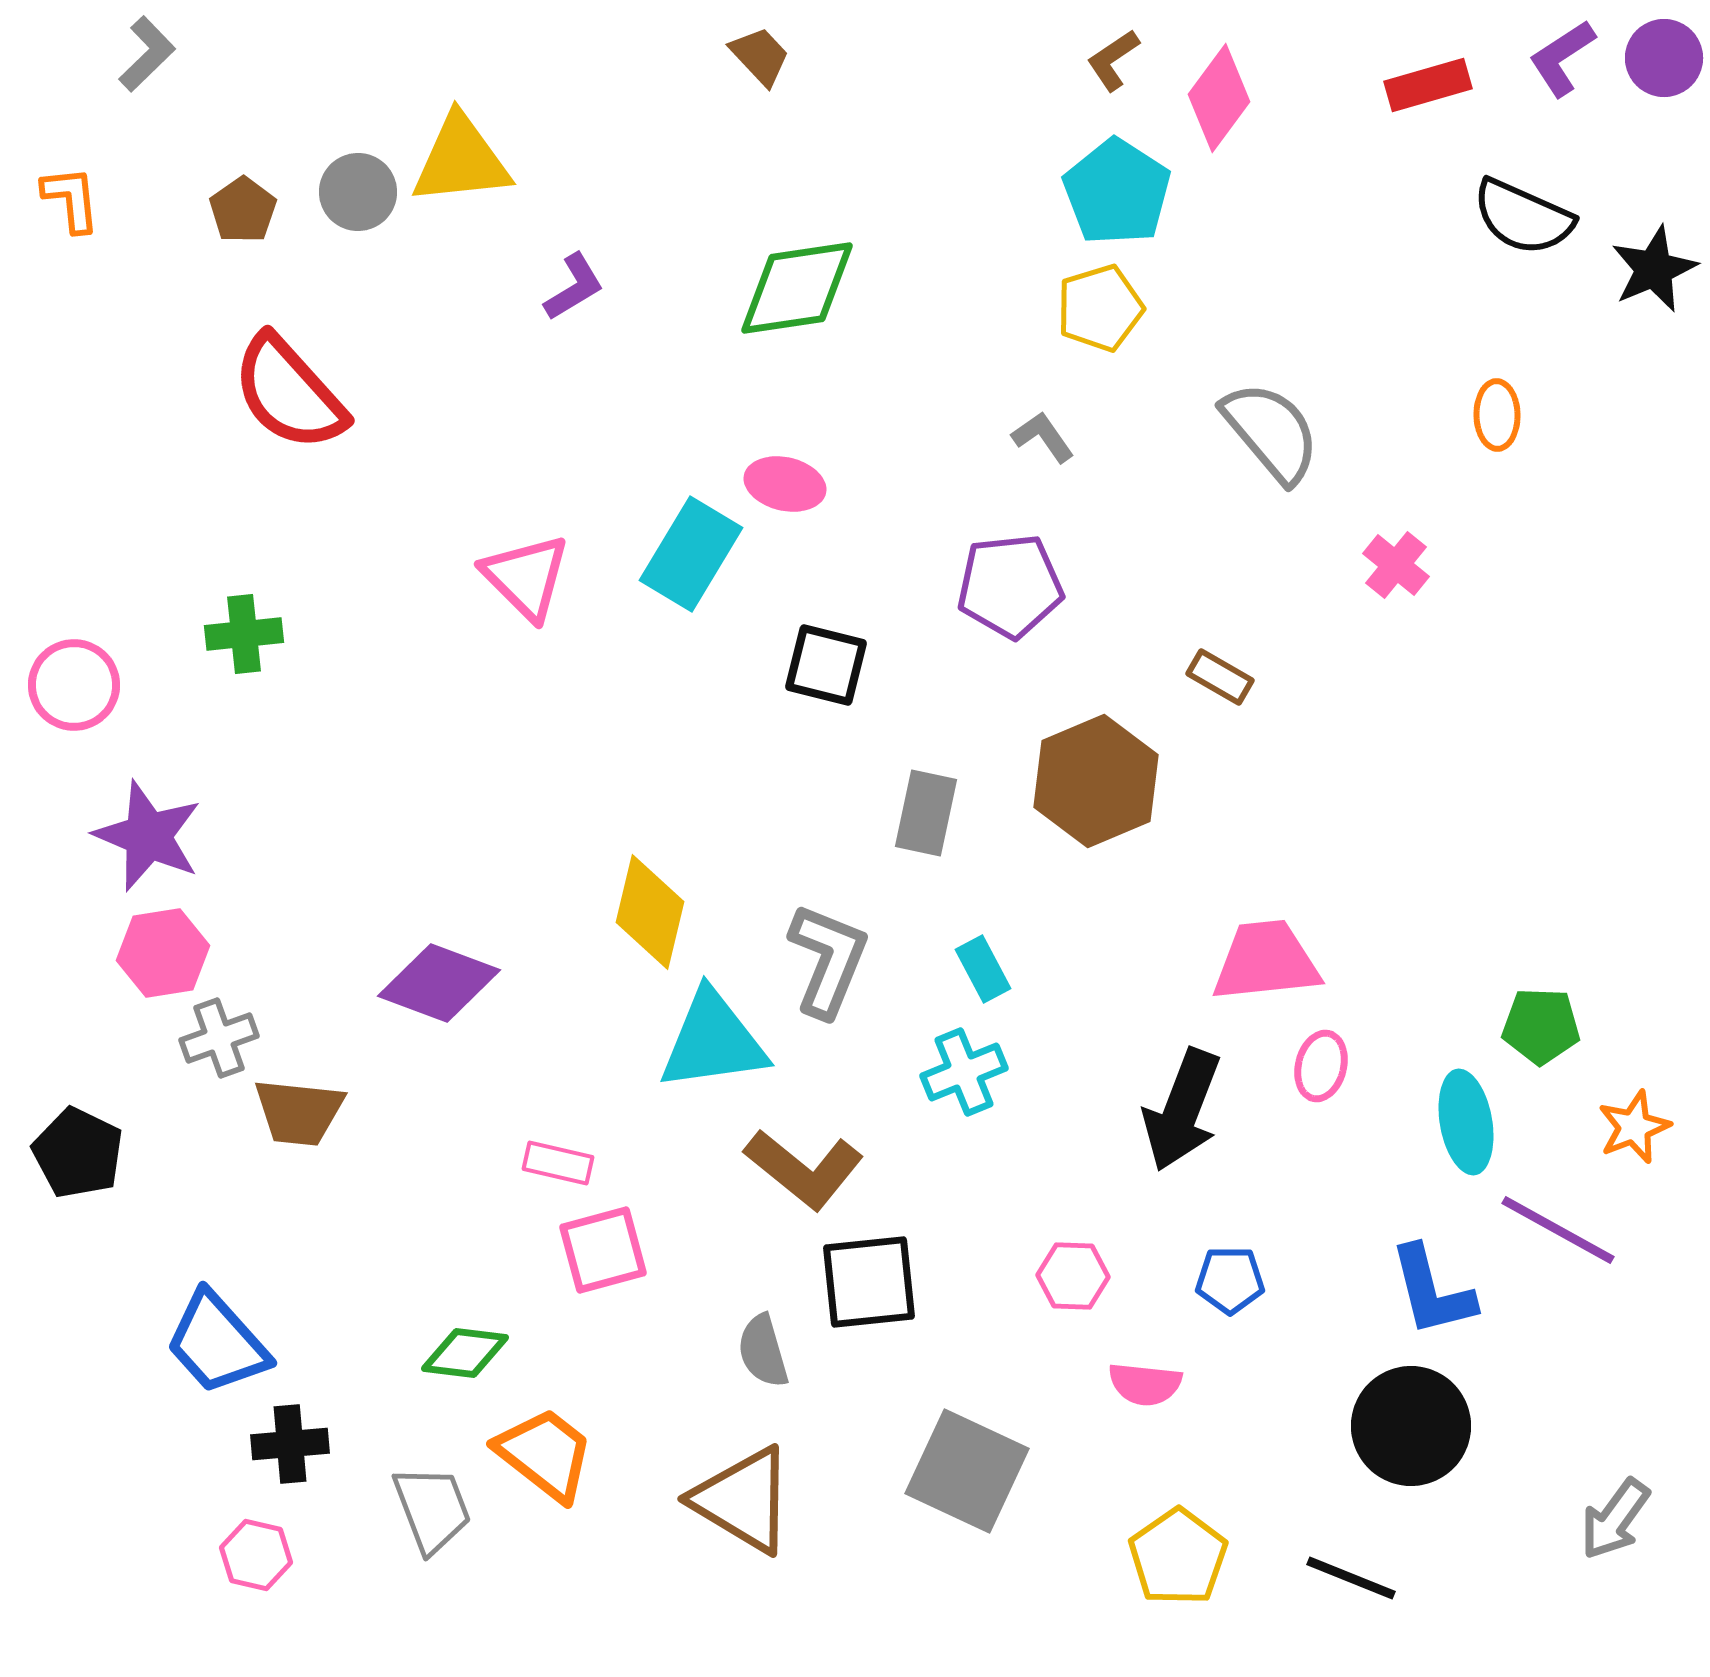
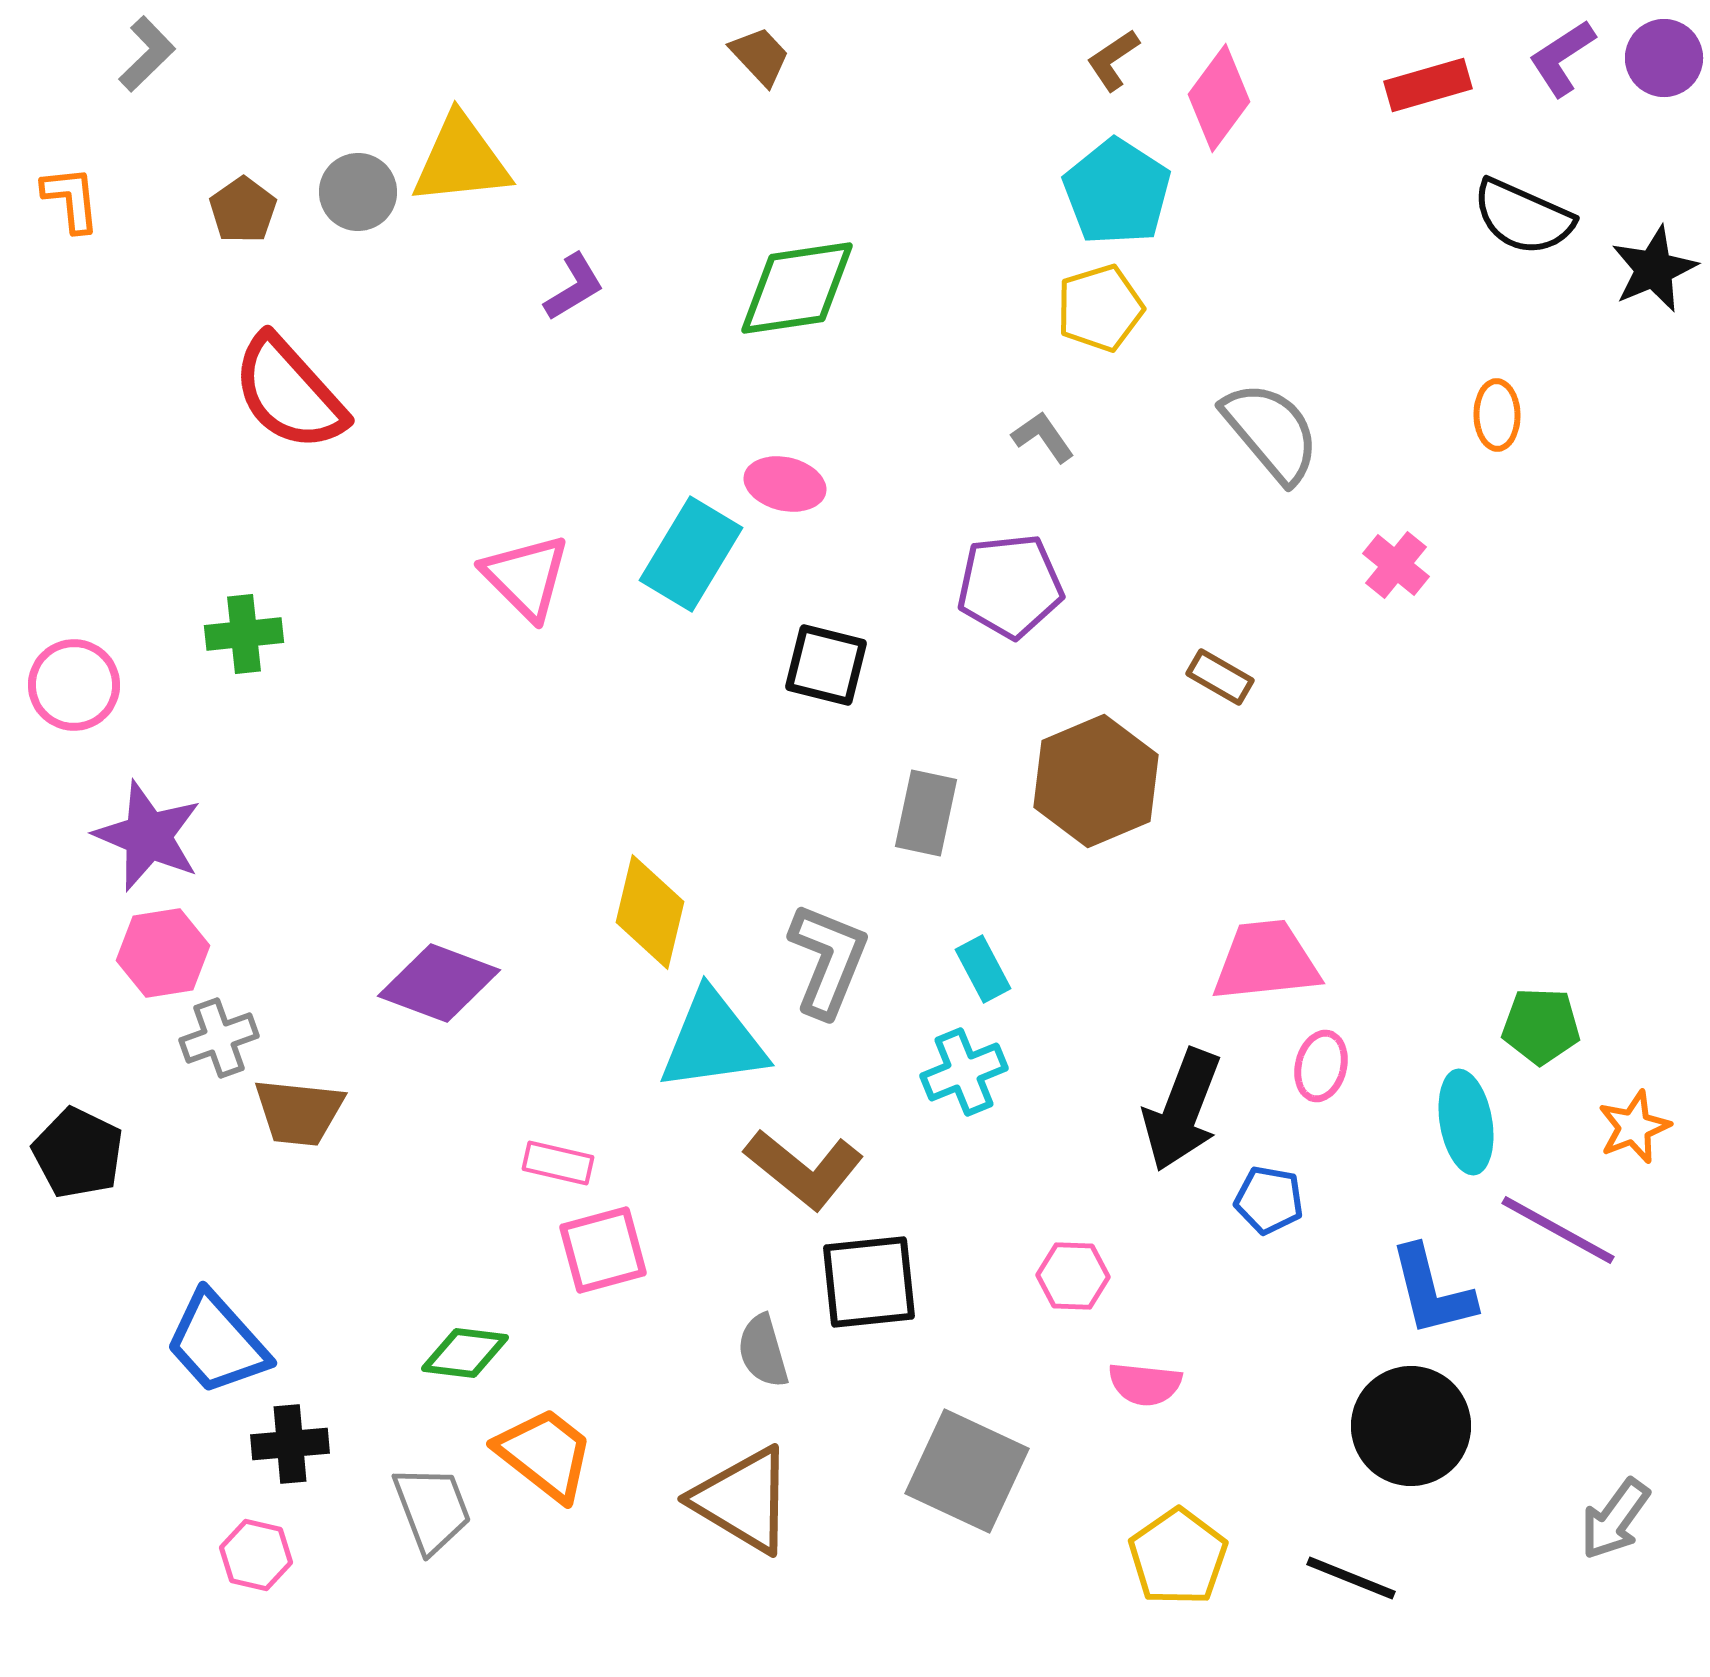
blue pentagon at (1230, 1280): moved 39 px right, 80 px up; rotated 10 degrees clockwise
